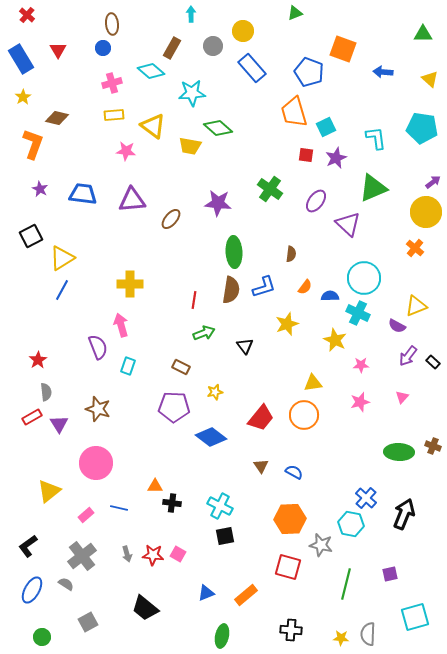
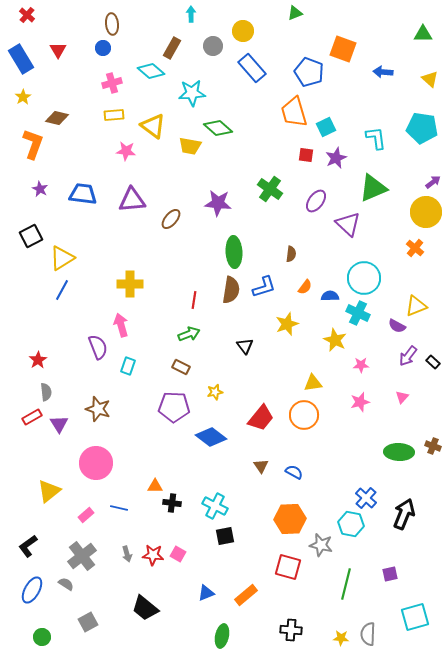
green arrow at (204, 333): moved 15 px left, 1 px down
cyan cross at (220, 506): moved 5 px left
